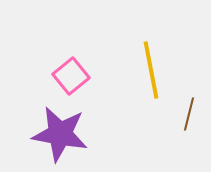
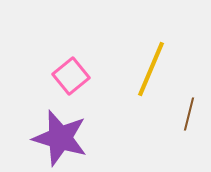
yellow line: moved 1 px up; rotated 34 degrees clockwise
purple star: moved 4 px down; rotated 6 degrees clockwise
